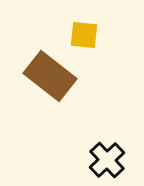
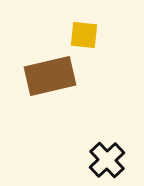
brown rectangle: rotated 51 degrees counterclockwise
